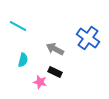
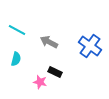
cyan line: moved 1 px left, 4 px down
blue cross: moved 2 px right, 8 px down
gray arrow: moved 6 px left, 7 px up
cyan semicircle: moved 7 px left, 1 px up
